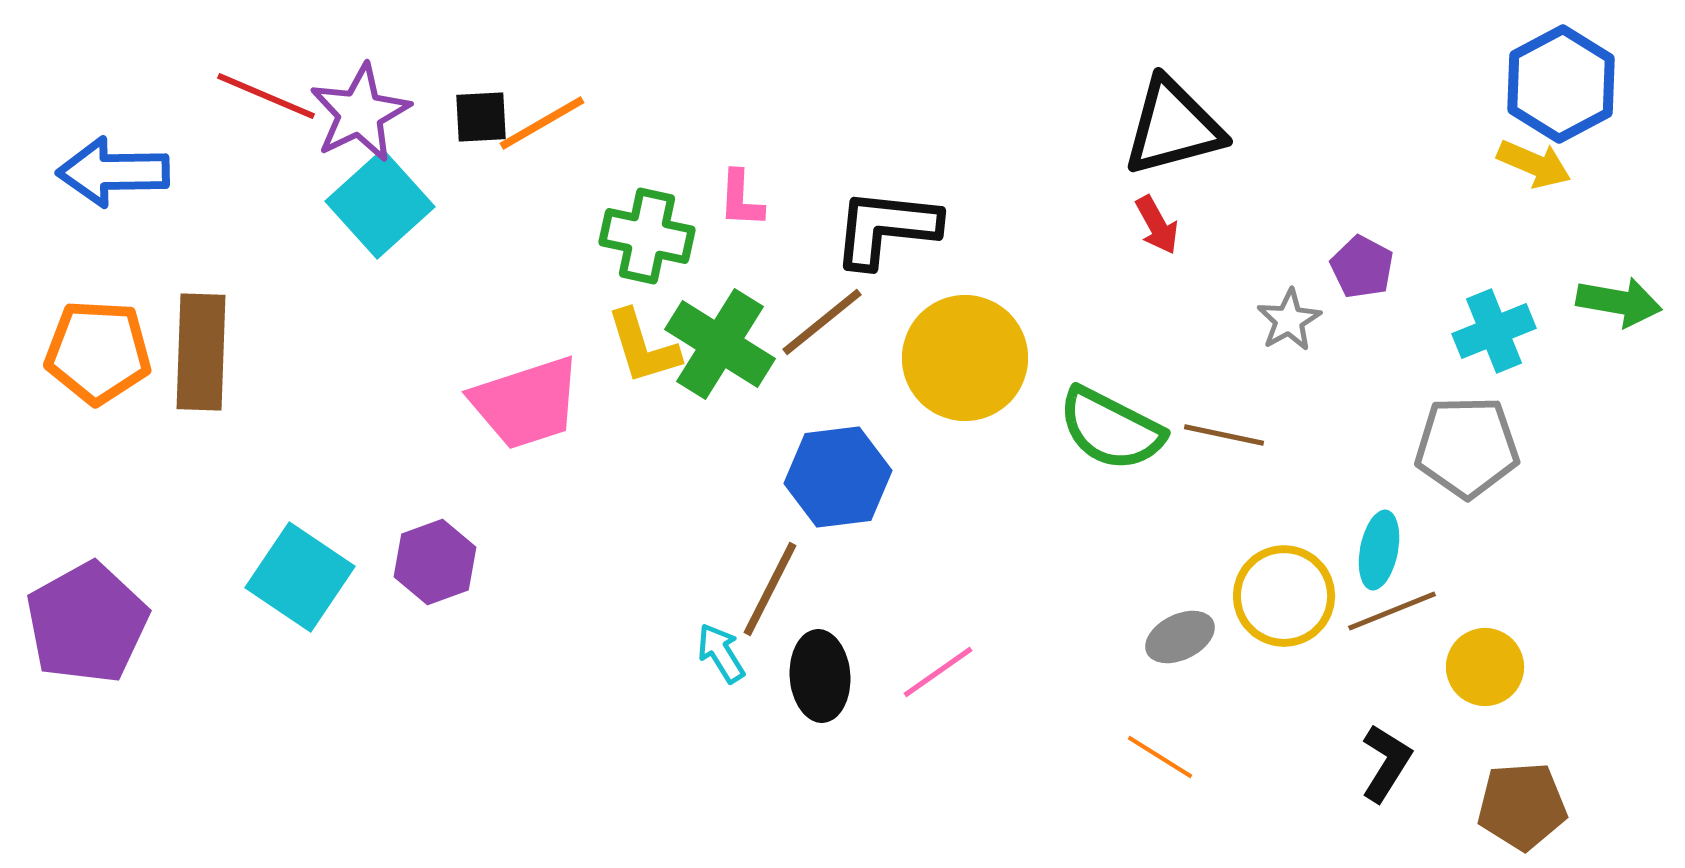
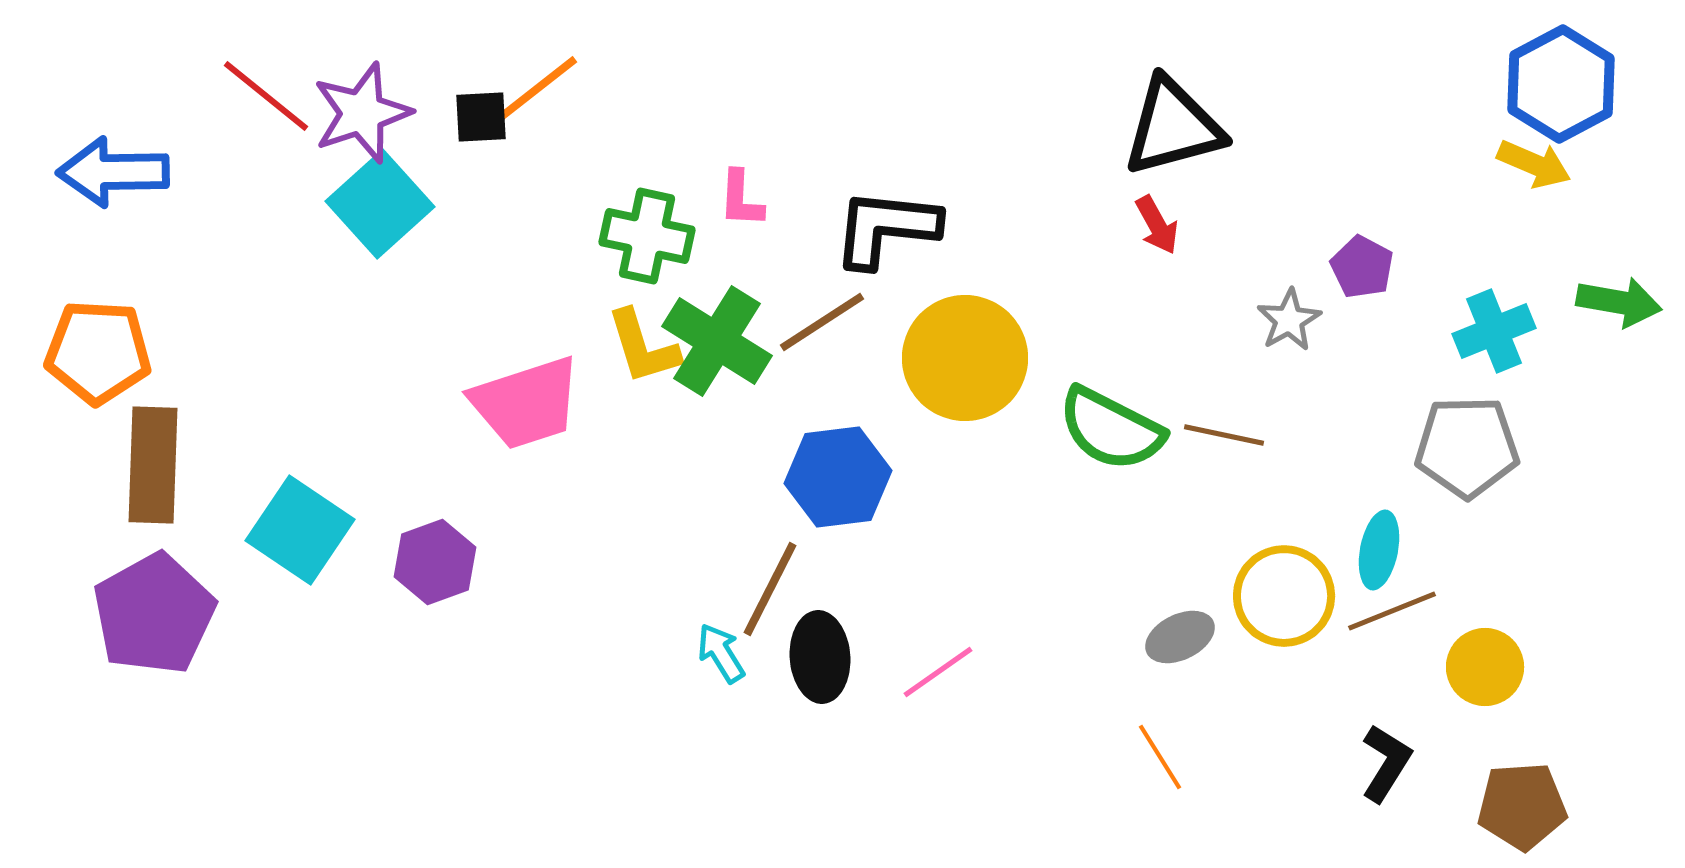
red line at (266, 96): rotated 16 degrees clockwise
purple star at (360, 113): moved 2 px right; rotated 8 degrees clockwise
orange line at (542, 123): moved 4 px left, 35 px up; rotated 8 degrees counterclockwise
brown line at (822, 322): rotated 6 degrees clockwise
green cross at (720, 344): moved 3 px left, 3 px up
brown rectangle at (201, 352): moved 48 px left, 113 px down
cyan square at (300, 577): moved 47 px up
purple pentagon at (87, 623): moved 67 px right, 9 px up
black ellipse at (820, 676): moved 19 px up
orange line at (1160, 757): rotated 26 degrees clockwise
